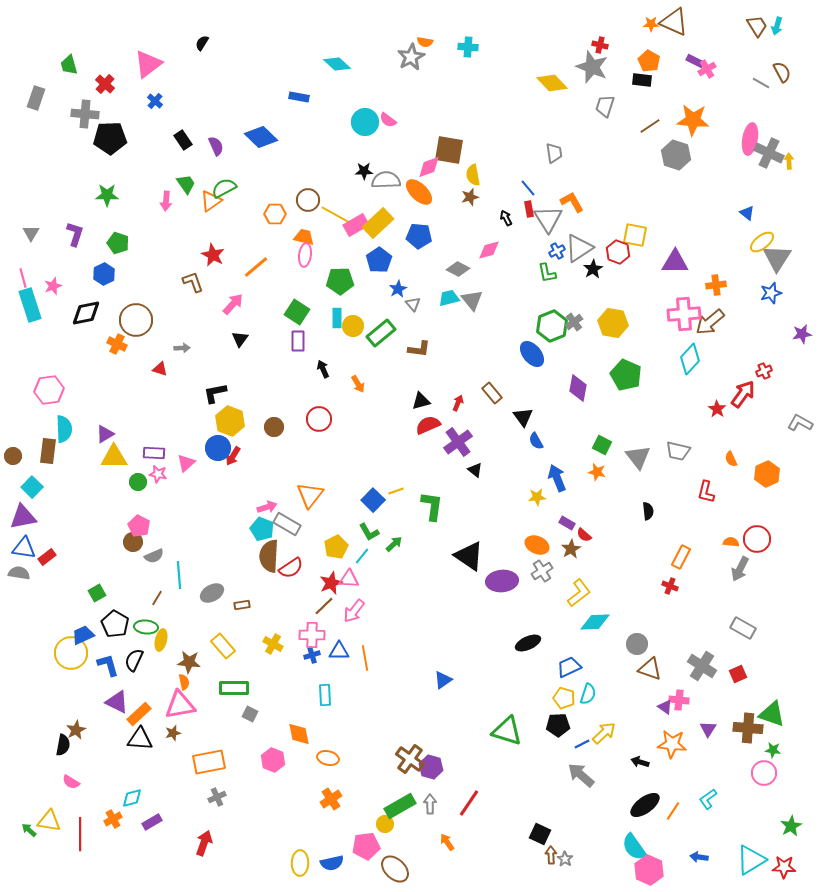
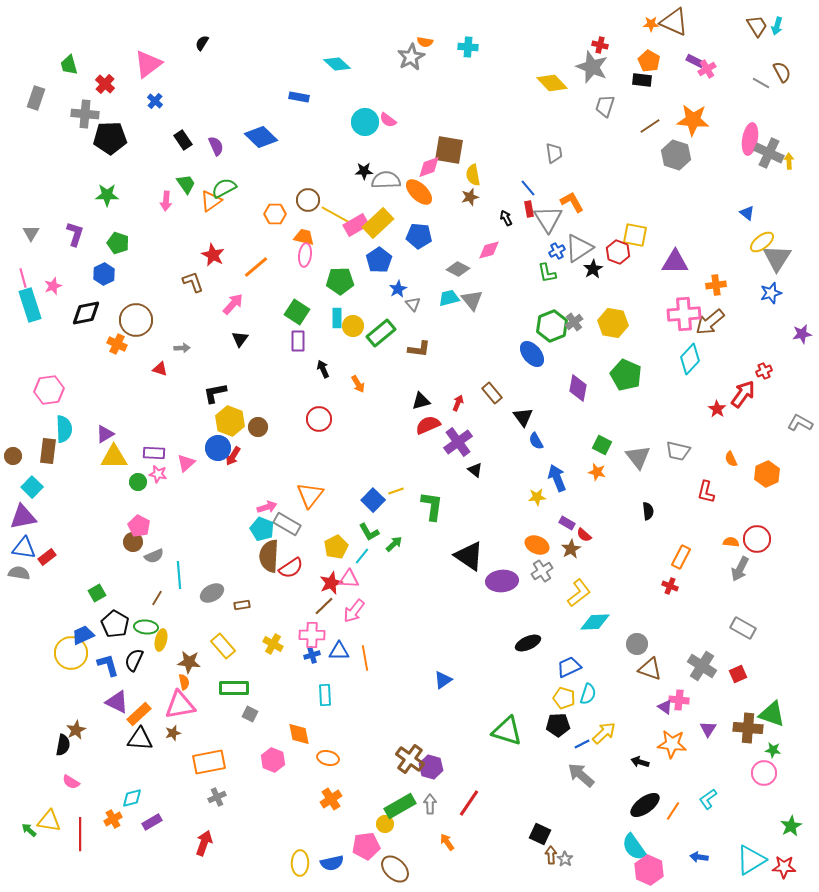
brown circle at (274, 427): moved 16 px left
